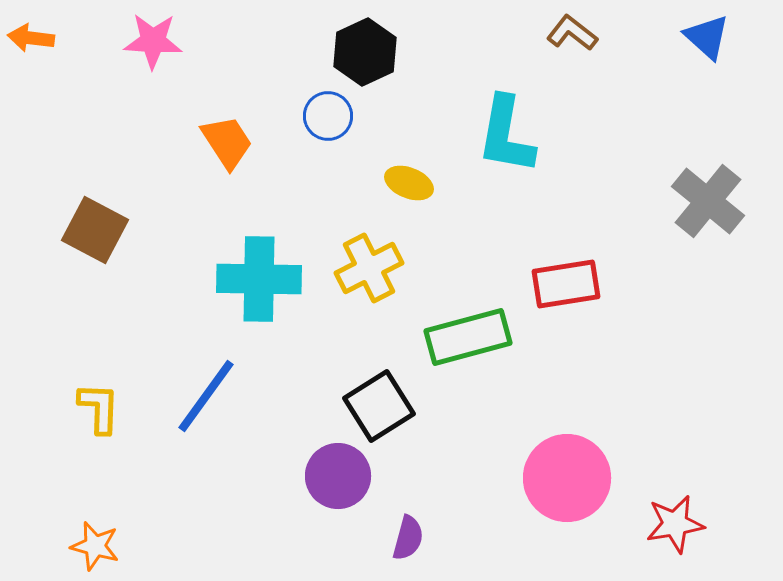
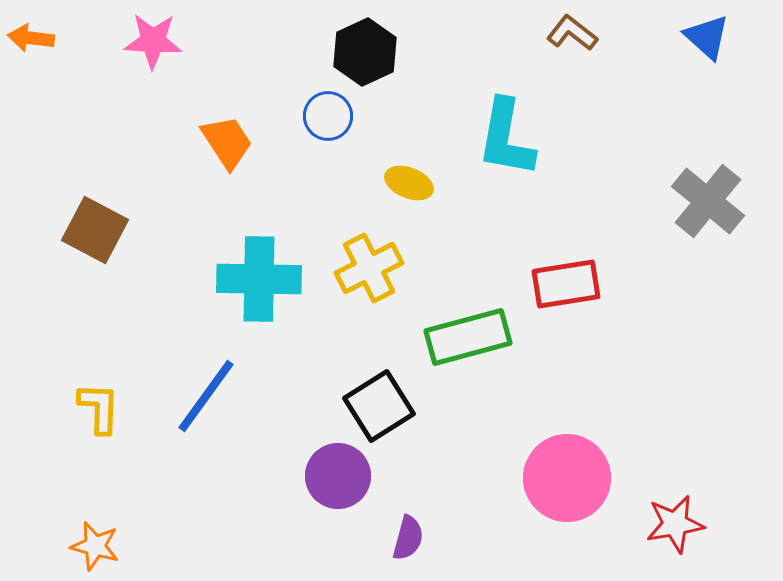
cyan L-shape: moved 3 px down
